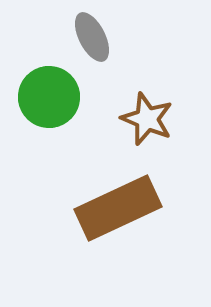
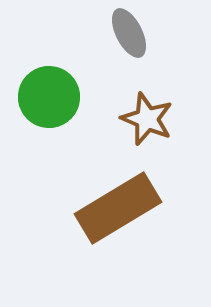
gray ellipse: moved 37 px right, 4 px up
brown rectangle: rotated 6 degrees counterclockwise
